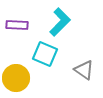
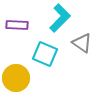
cyan L-shape: moved 4 px up
gray triangle: moved 2 px left, 27 px up
